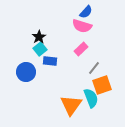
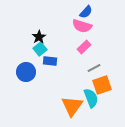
pink rectangle: moved 3 px right, 2 px up
gray line: rotated 24 degrees clockwise
orange triangle: moved 1 px right, 1 px down
